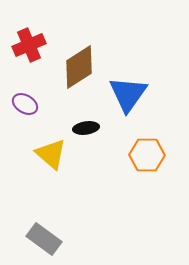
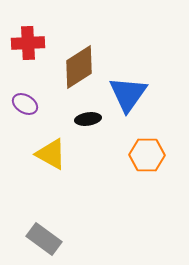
red cross: moved 1 px left, 2 px up; rotated 20 degrees clockwise
black ellipse: moved 2 px right, 9 px up
yellow triangle: rotated 12 degrees counterclockwise
